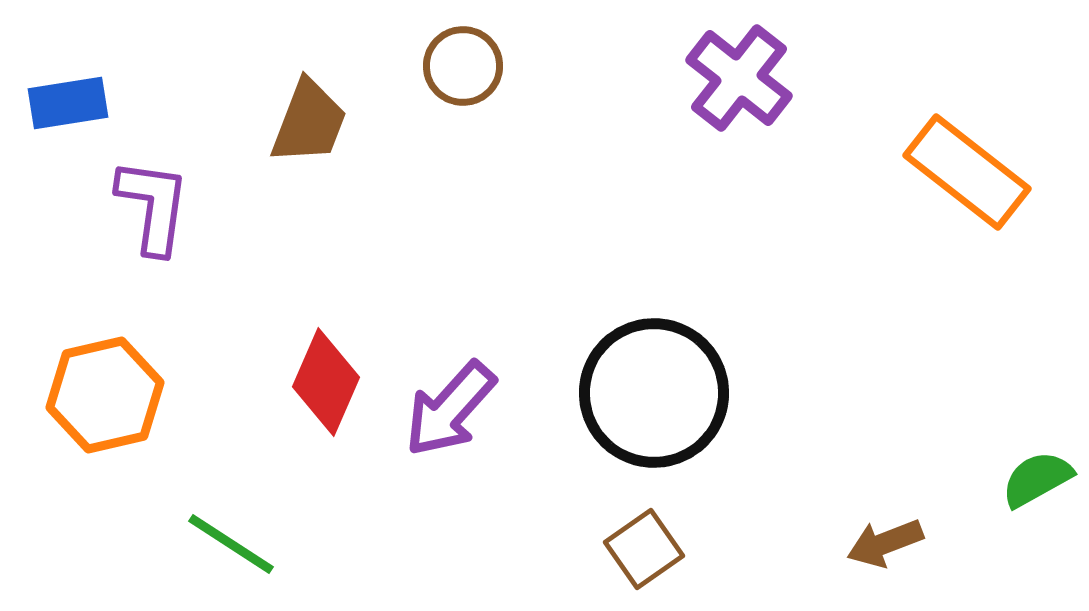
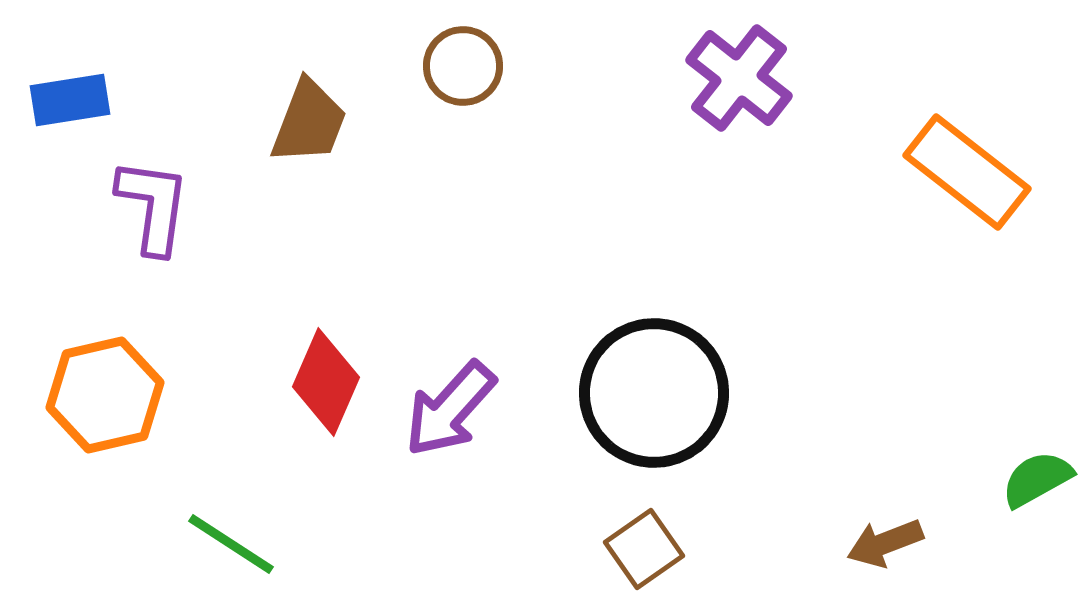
blue rectangle: moved 2 px right, 3 px up
